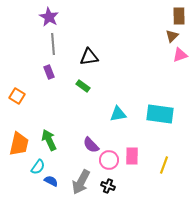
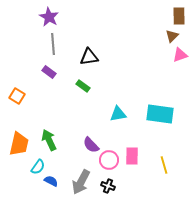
purple rectangle: rotated 32 degrees counterclockwise
yellow line: rotated 36 degrees counterclockwise
